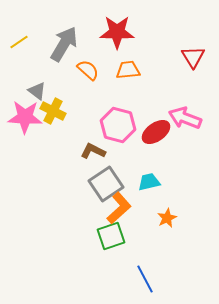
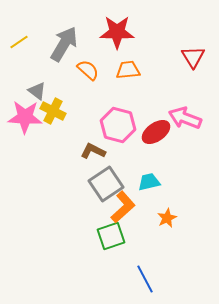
orange L-shape: moved 4 px right, 1 px up
